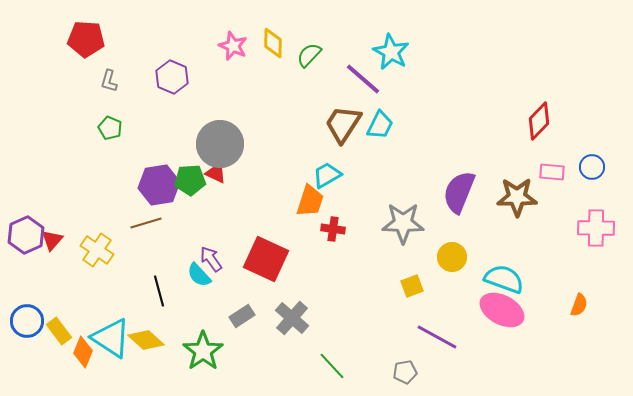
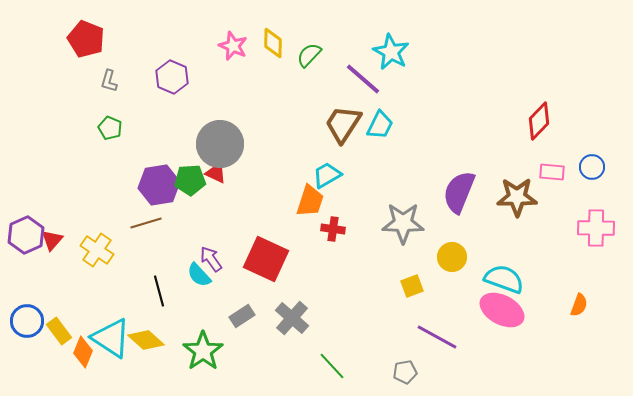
red pentagon at (86, 39): rotated 18 degrees clockwise
